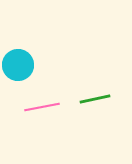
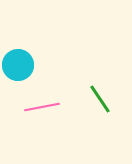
green line: moved 5 px right; rotated 68 degrees clockwise
